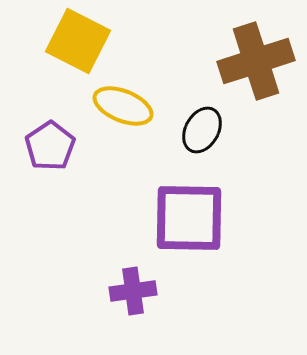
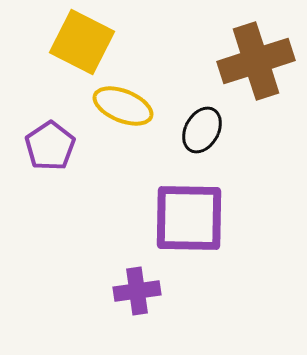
yellow square: moved 4 px right, 1 px down
purple cross: moved 4 px right
